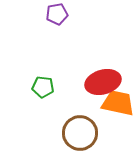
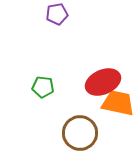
red ellipse: rotated 8 degrees counterclockwise
